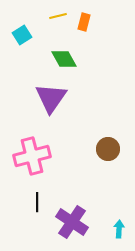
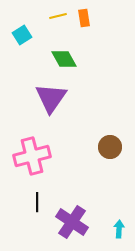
orange rectangle: moved 4 px up; rotated 24 degrees counterclockwise
brown circle: moved 2 px right, 2 px up
